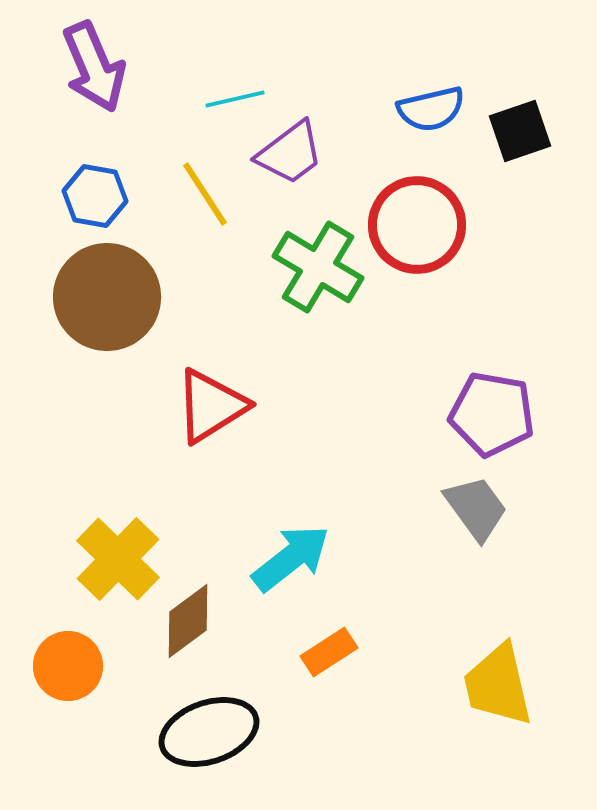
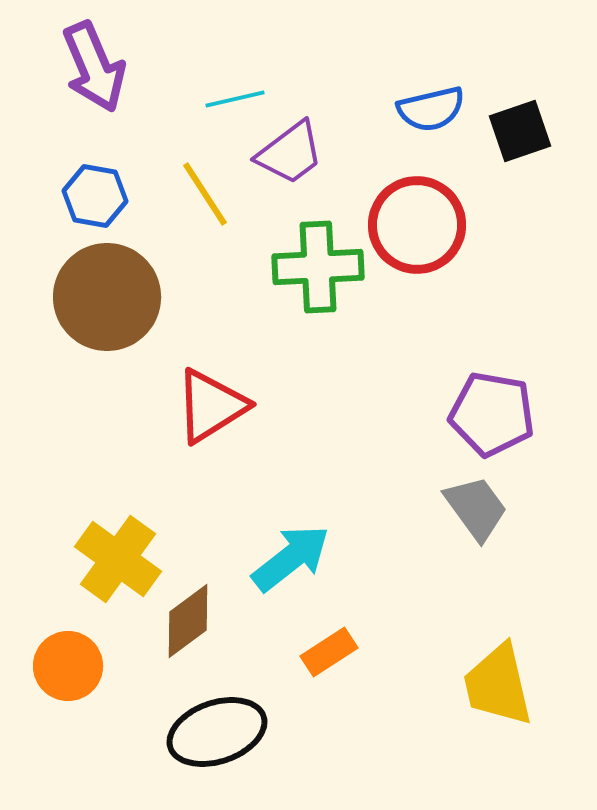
green cross: rotated 34 degrees counterclockwise
yellow cross: rotated 8 degrees counterclockwise
black ellipse: moved 8 px right
